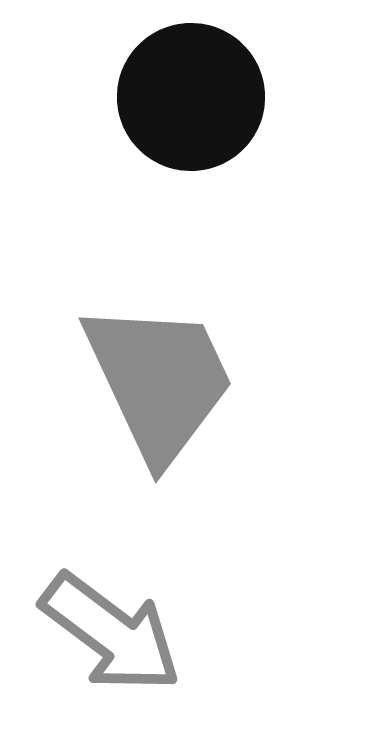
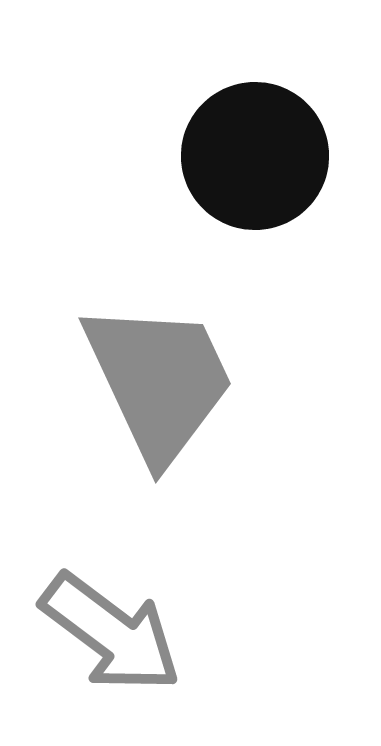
black circle: moved 64 px right, 59 px down
